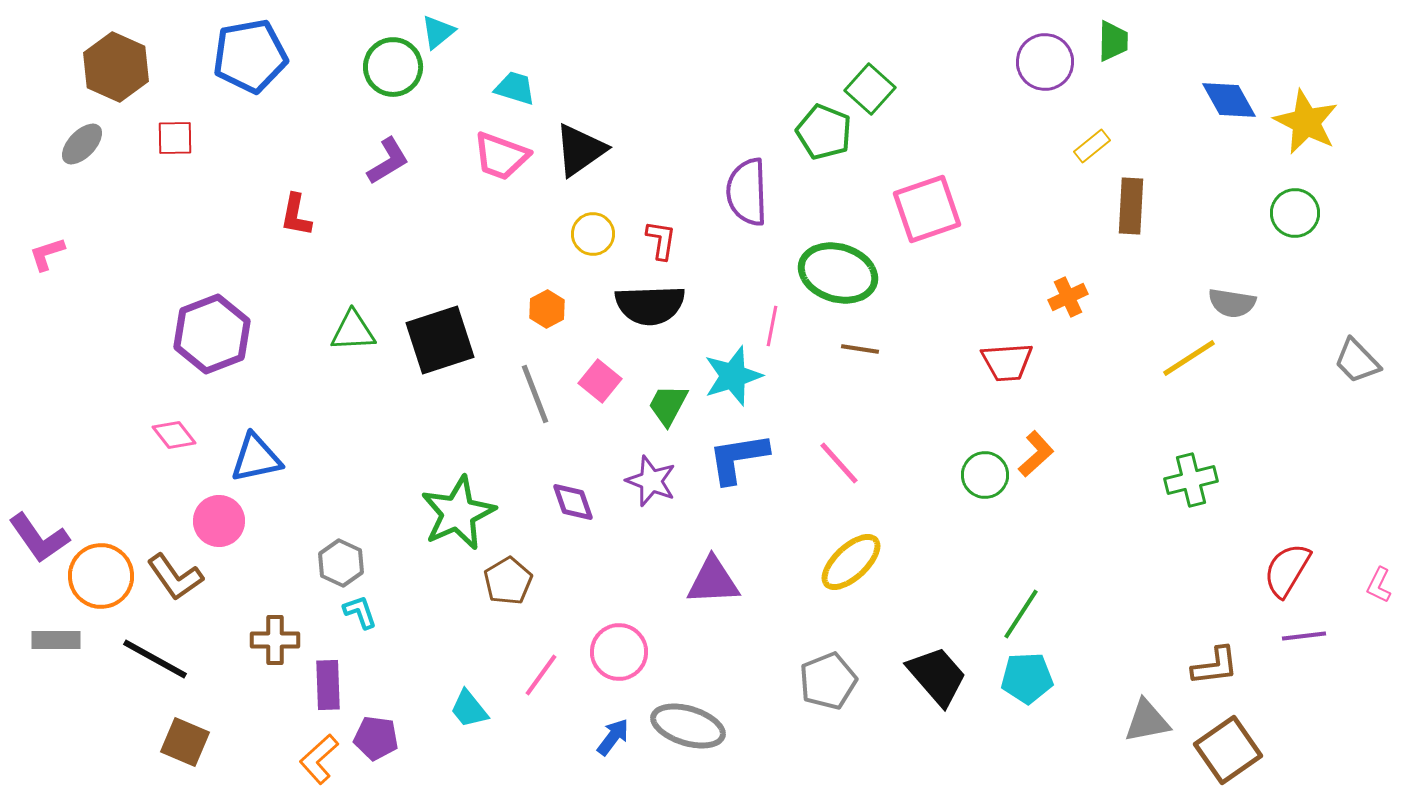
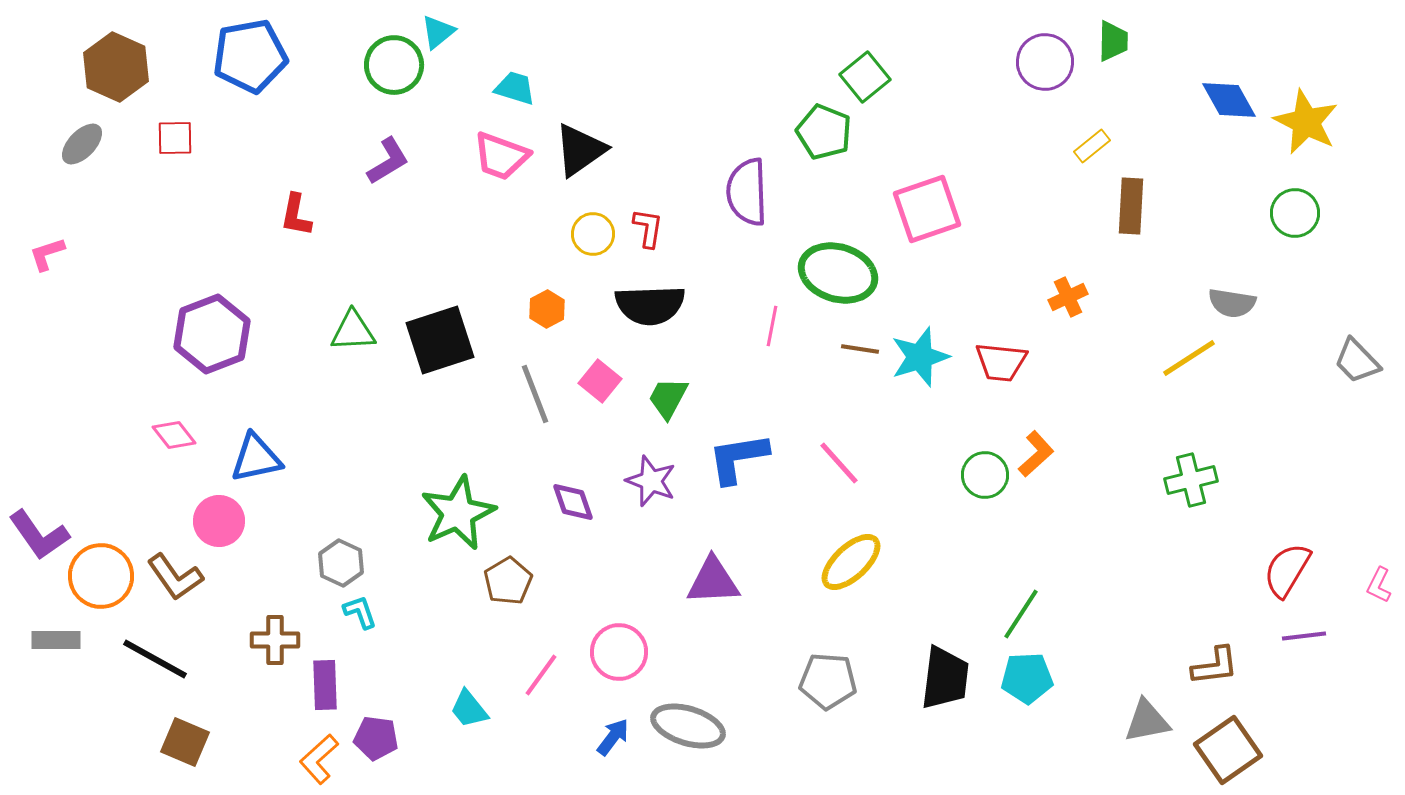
green circle at (393, 67): moved 1 px right, 2 px up
green square at (870, 89): moved 5 px left, 12 px up; rotated 9 degrees clockwise
red L-shape at (661, 240): moved 13 px left, 12 px up
red trapezoid at (1007, 362): moved 6 px left; rotated 10 degrees clockwise
cyan star at (733, 376): moved 187 px right, 19 px up
green trapezoid at (668, 405): moved 7 px up
purple L-shape at (39, 538): moved 3 px up
black trapezoid at (937, 676): moved 8 px right, 2 px down; rotated 48 degrees clockwise
gray pentagon at (828, 681): rotated 26 degrees clockwise
purple rectangle at (328, 685): moved 3 px left
